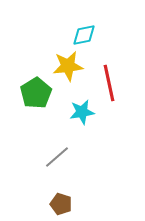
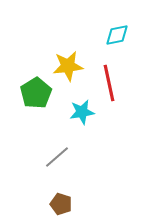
cyan diamond: moved 33 px right
